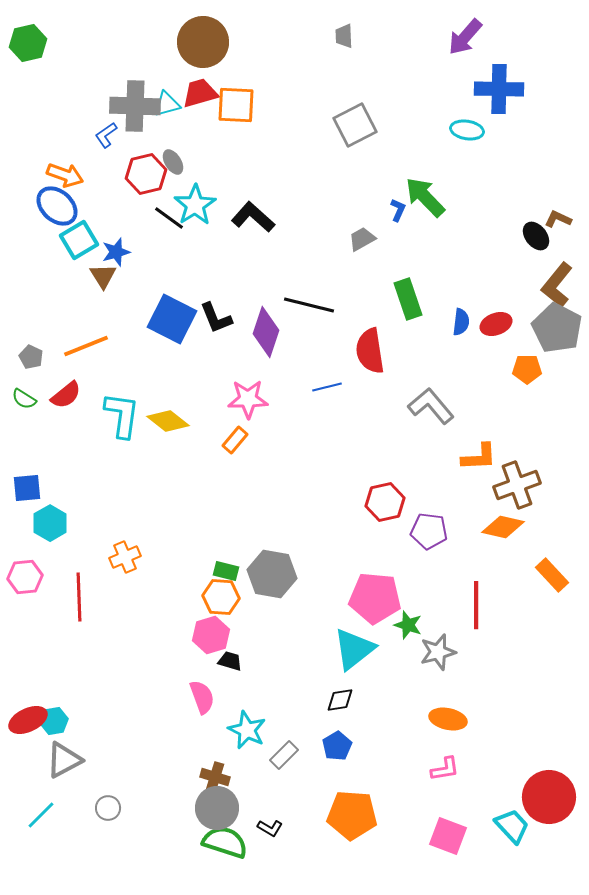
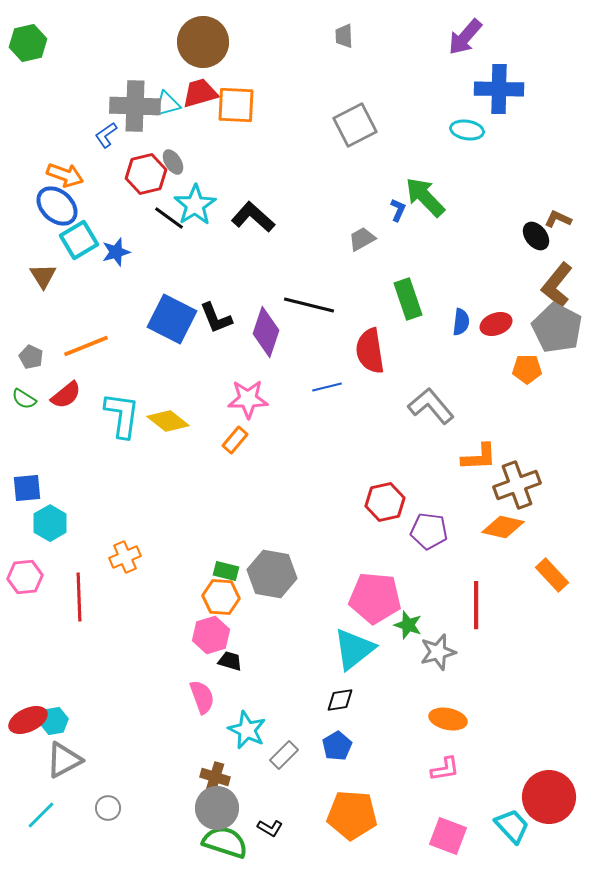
brown triangle at (103, 276): moved 60 px left
